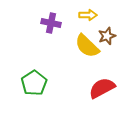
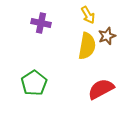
yellow arrow: rotated 60 degrees clockwise
purple cross: moved 10 px left
yellow semicircle: rotated 124 degrees counterclockwise
red semicircle: moved 1 px left, 1 px down
